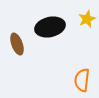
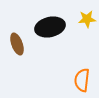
yellow star: rotated 18 degrees clockwise
